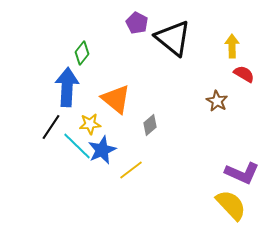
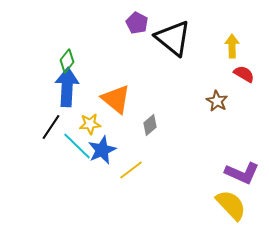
green diamond: moved 15 px left, 8 px down
